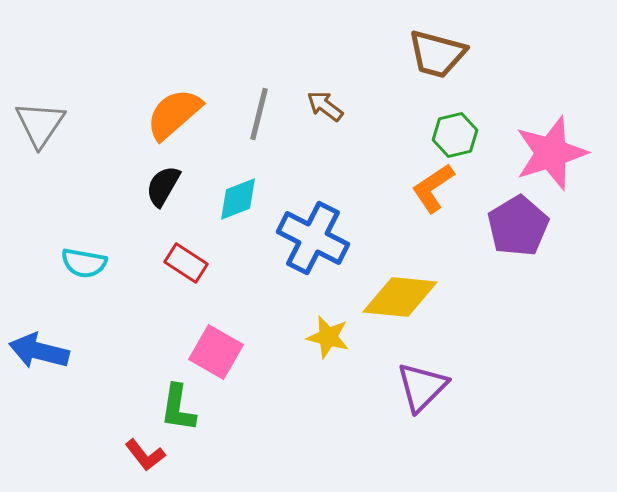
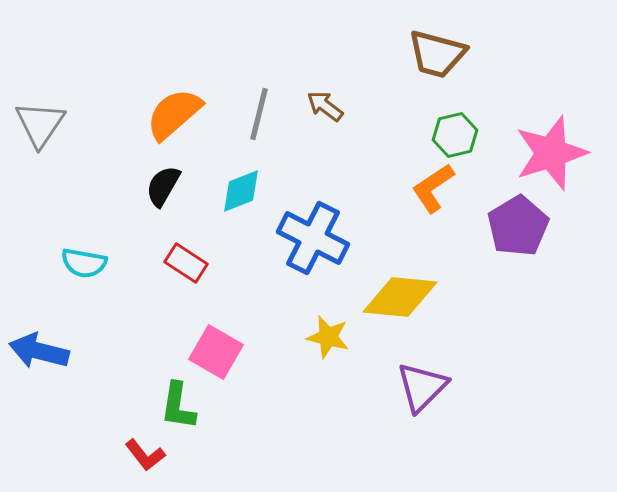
cyan diamond: moved 3 px right, 8 px up
green L-shape: moved 2 px up
